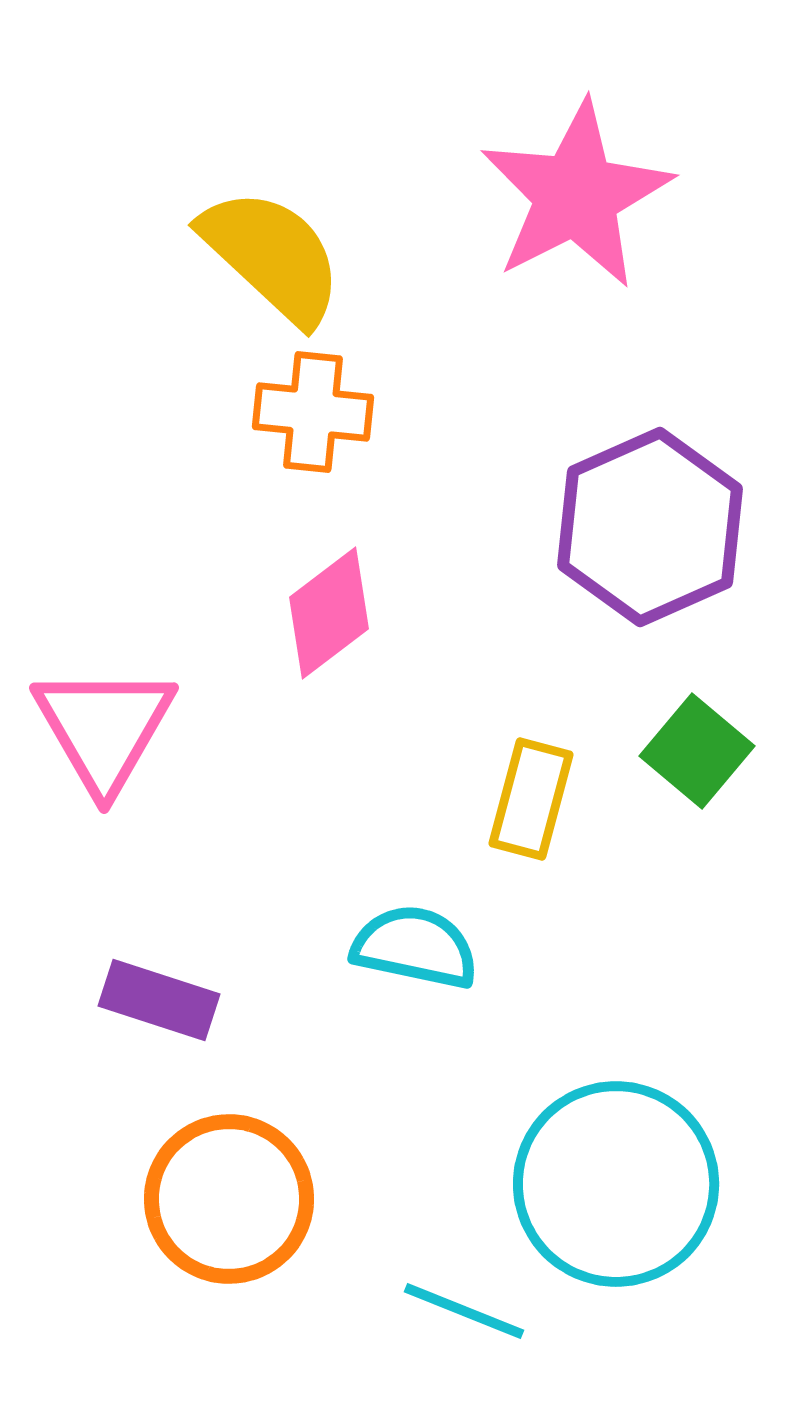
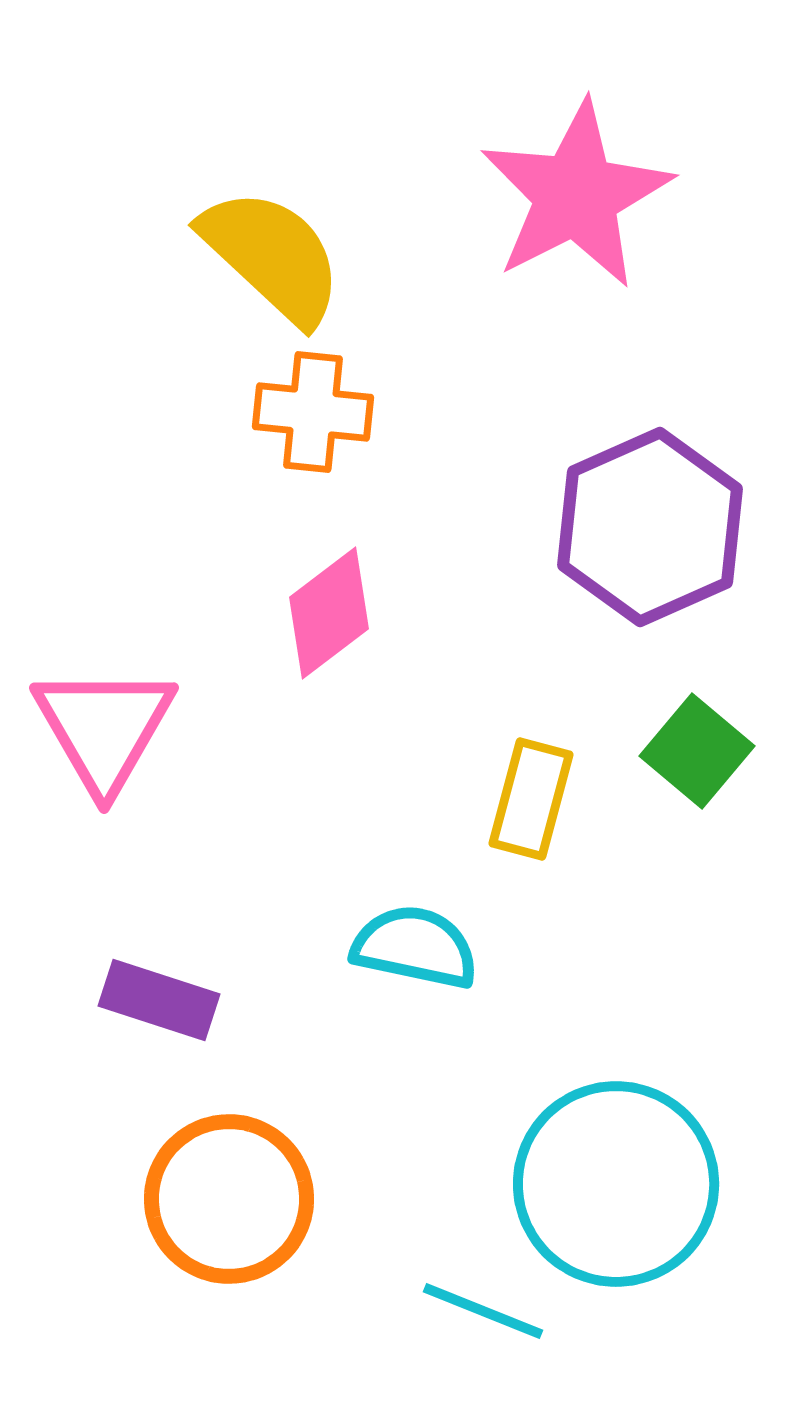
cyan line: moved 19 px right
